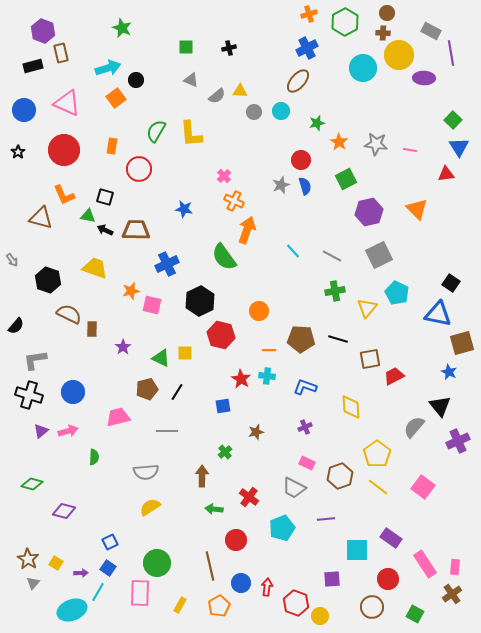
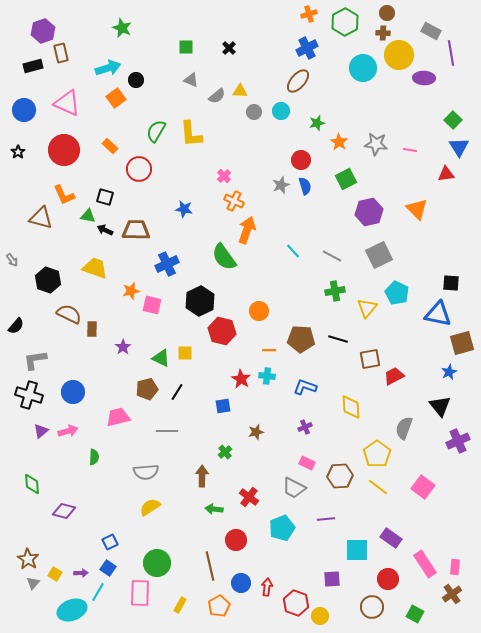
purple hexagon at (43, 31): rotated 20 degrees clockwise
black cross at (229, 48): rotated 32 degrees counterclockwise
orange rectangle at (112, 146): moved 2 px left; rotated 56 degrees counterclockwise
black square at (451, 283): rotated 30 degrees counterclockwise
red hexagon at (221, 335): moved 1 px right, 4 px up
blue star at (449, 372): rotated 21 degrees clockwise
gray semicircle at (414, 427): moved 10 px left, 1 px down; rotated 20 degrees counterclockwise
brown hexagon at (340, 476): rotated 15 degrees clockwise
green diamond at (32, 484): rotated 70 degrees clockwise
yellow square at (56, 563): moved 1 px left, 11 px down
